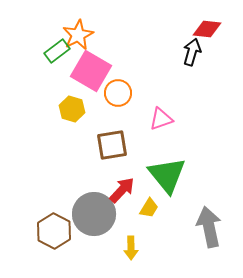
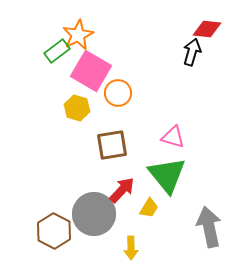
yellow hexagon: moved 5 px right, 1 px up
pink triangle: moved 12 px right, 18 px down; rotated 35 degrees clockwise
